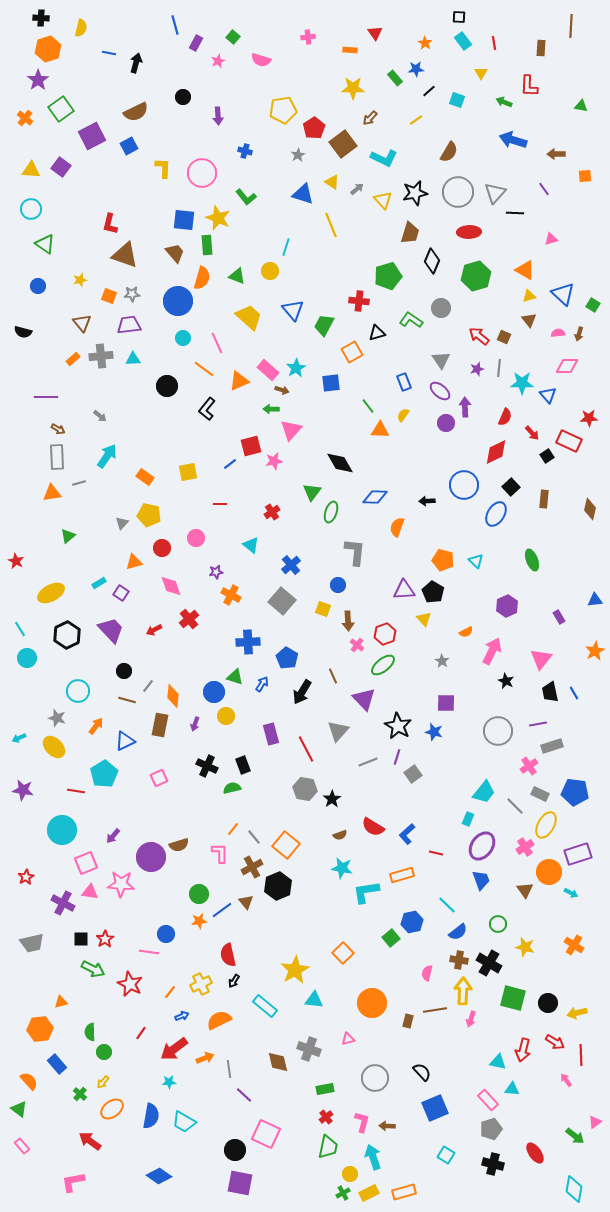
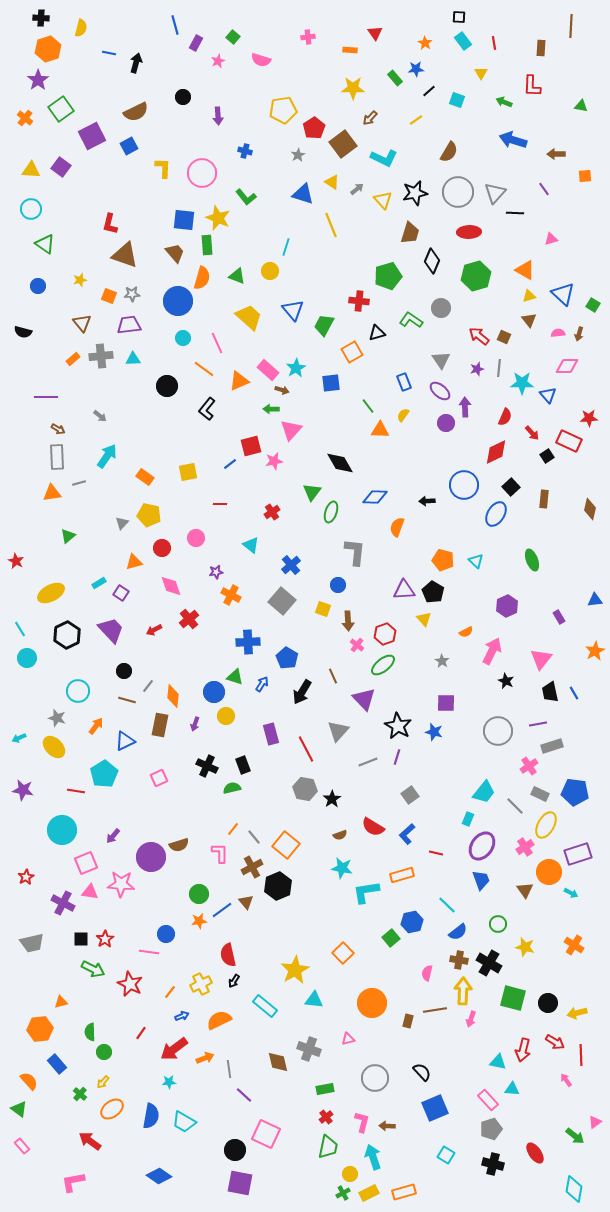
red L-shape at (529, 86): moved 3 px right
gray square at (413, 774): moved 3 px left, 21 px down
